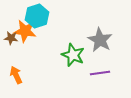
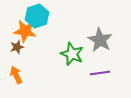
brown star: moved 6 px right, 9 px down; rotated 24 degrees counterclockwise
green star: moved 1 px left, 1 px up
